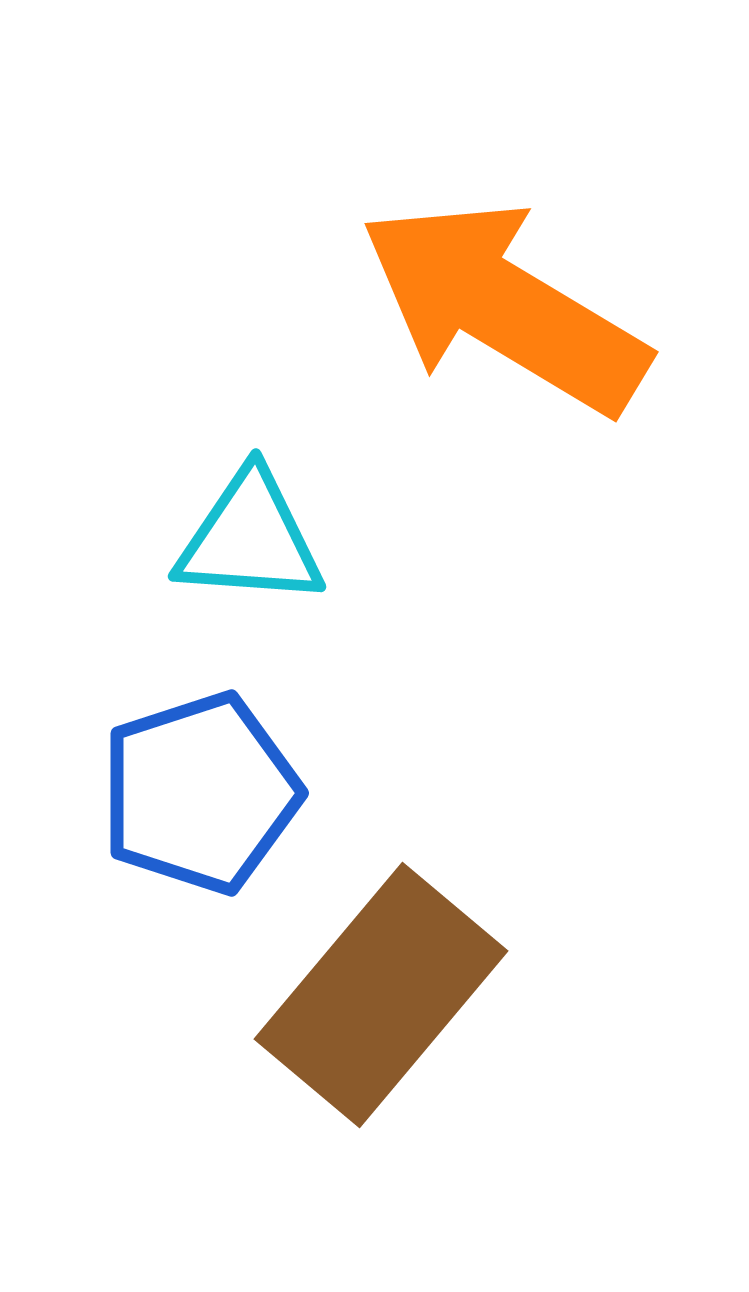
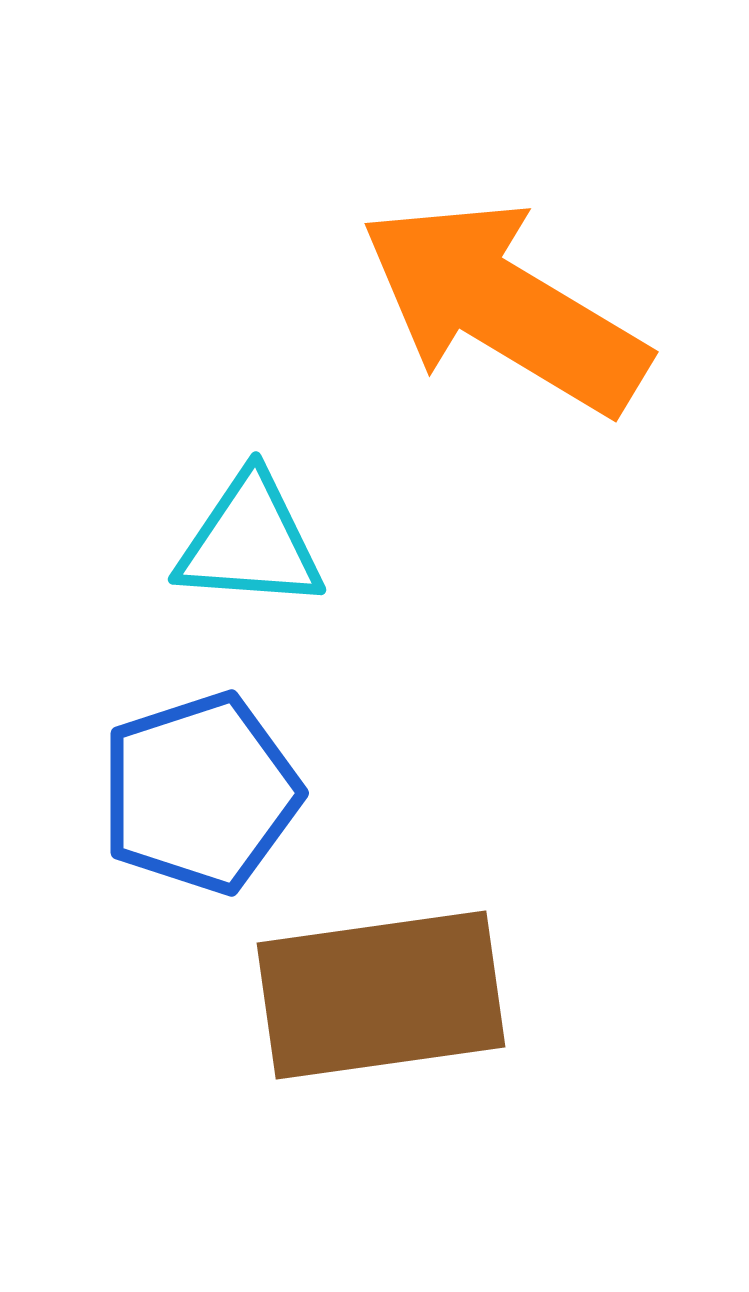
cyan triangle: moved 3 px down
brown rectangle: rotated 42 degrees clockwise
